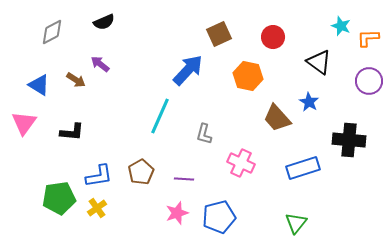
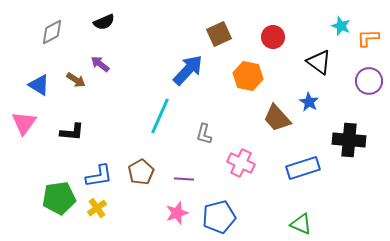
green triangle: moved 5 px right, 1 px down; rotated 45 degrees counterclockwise
